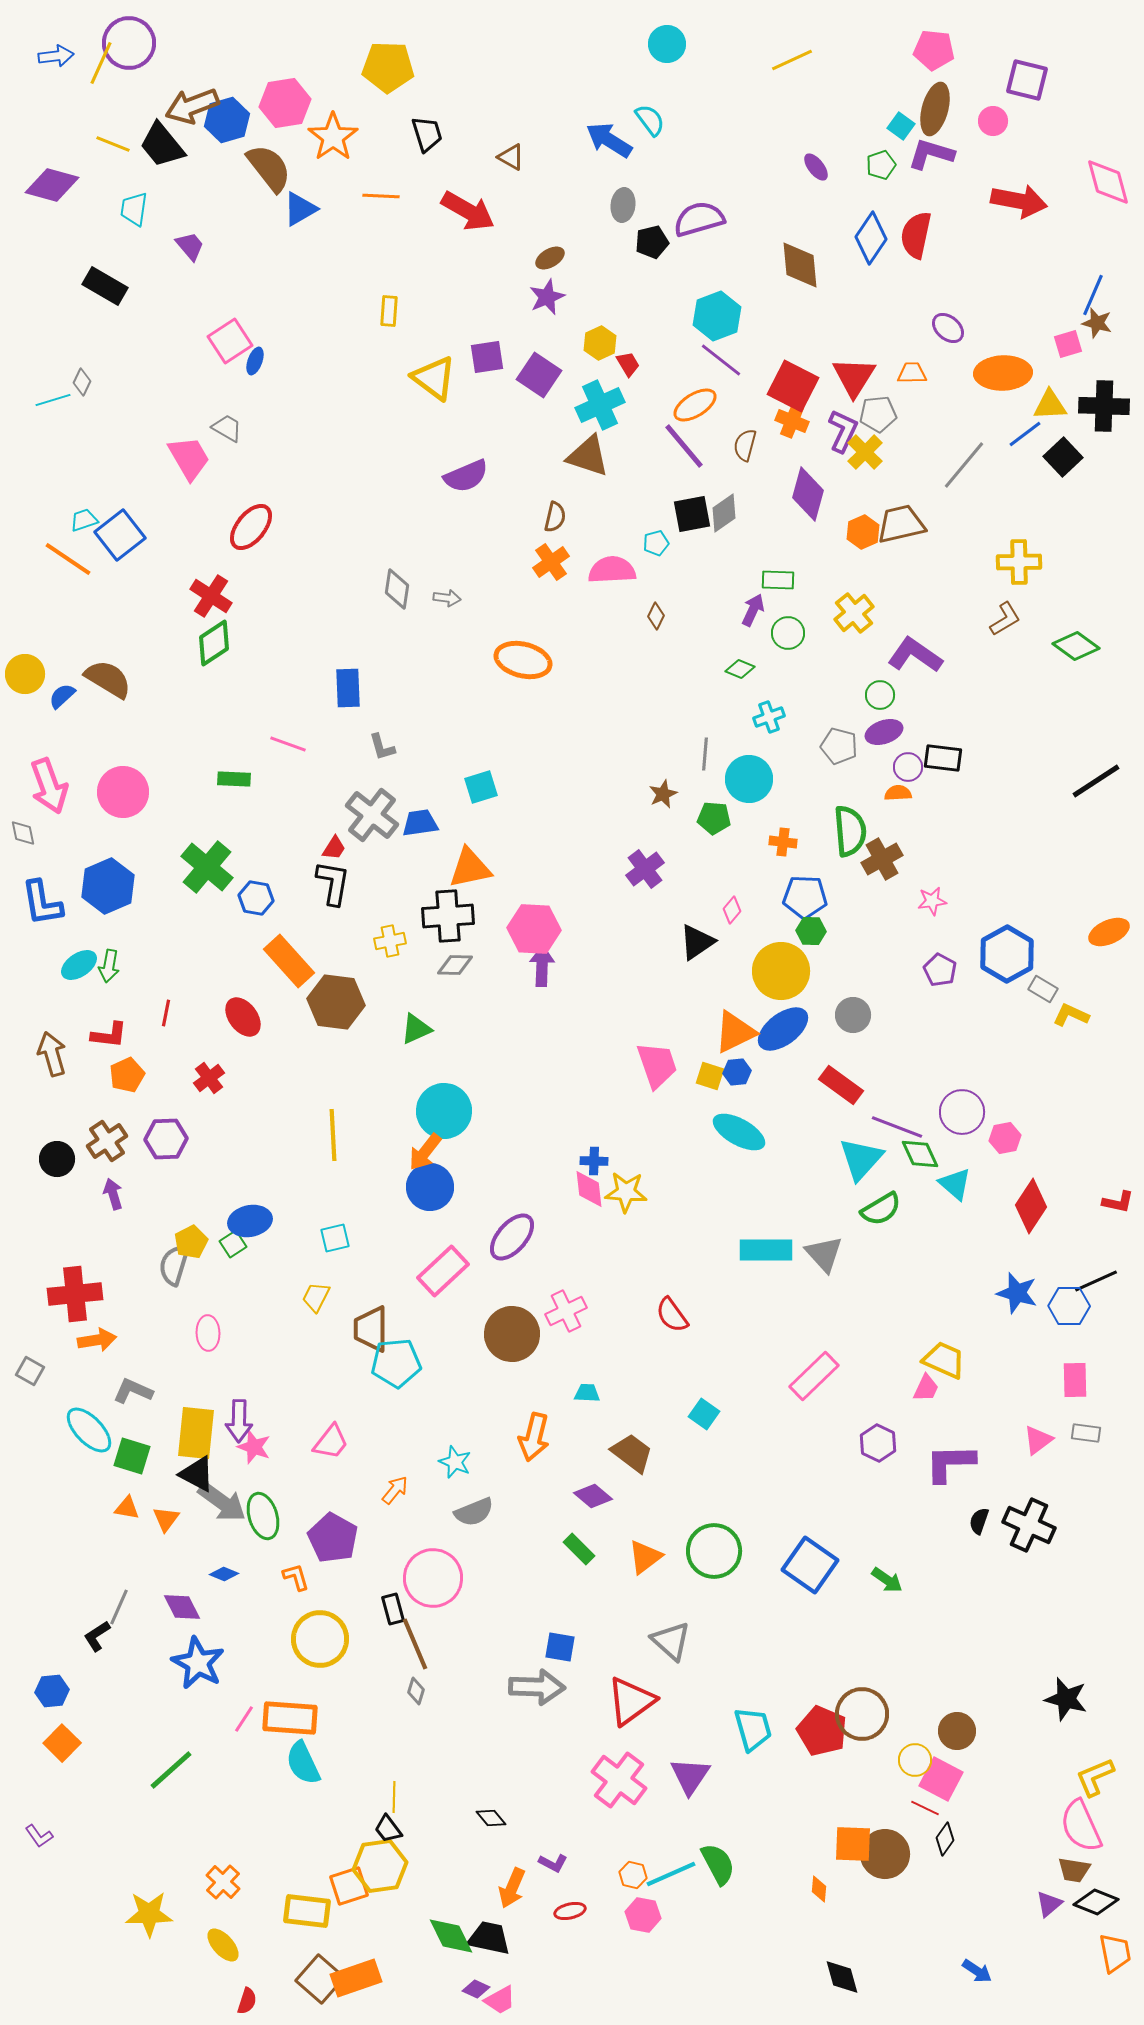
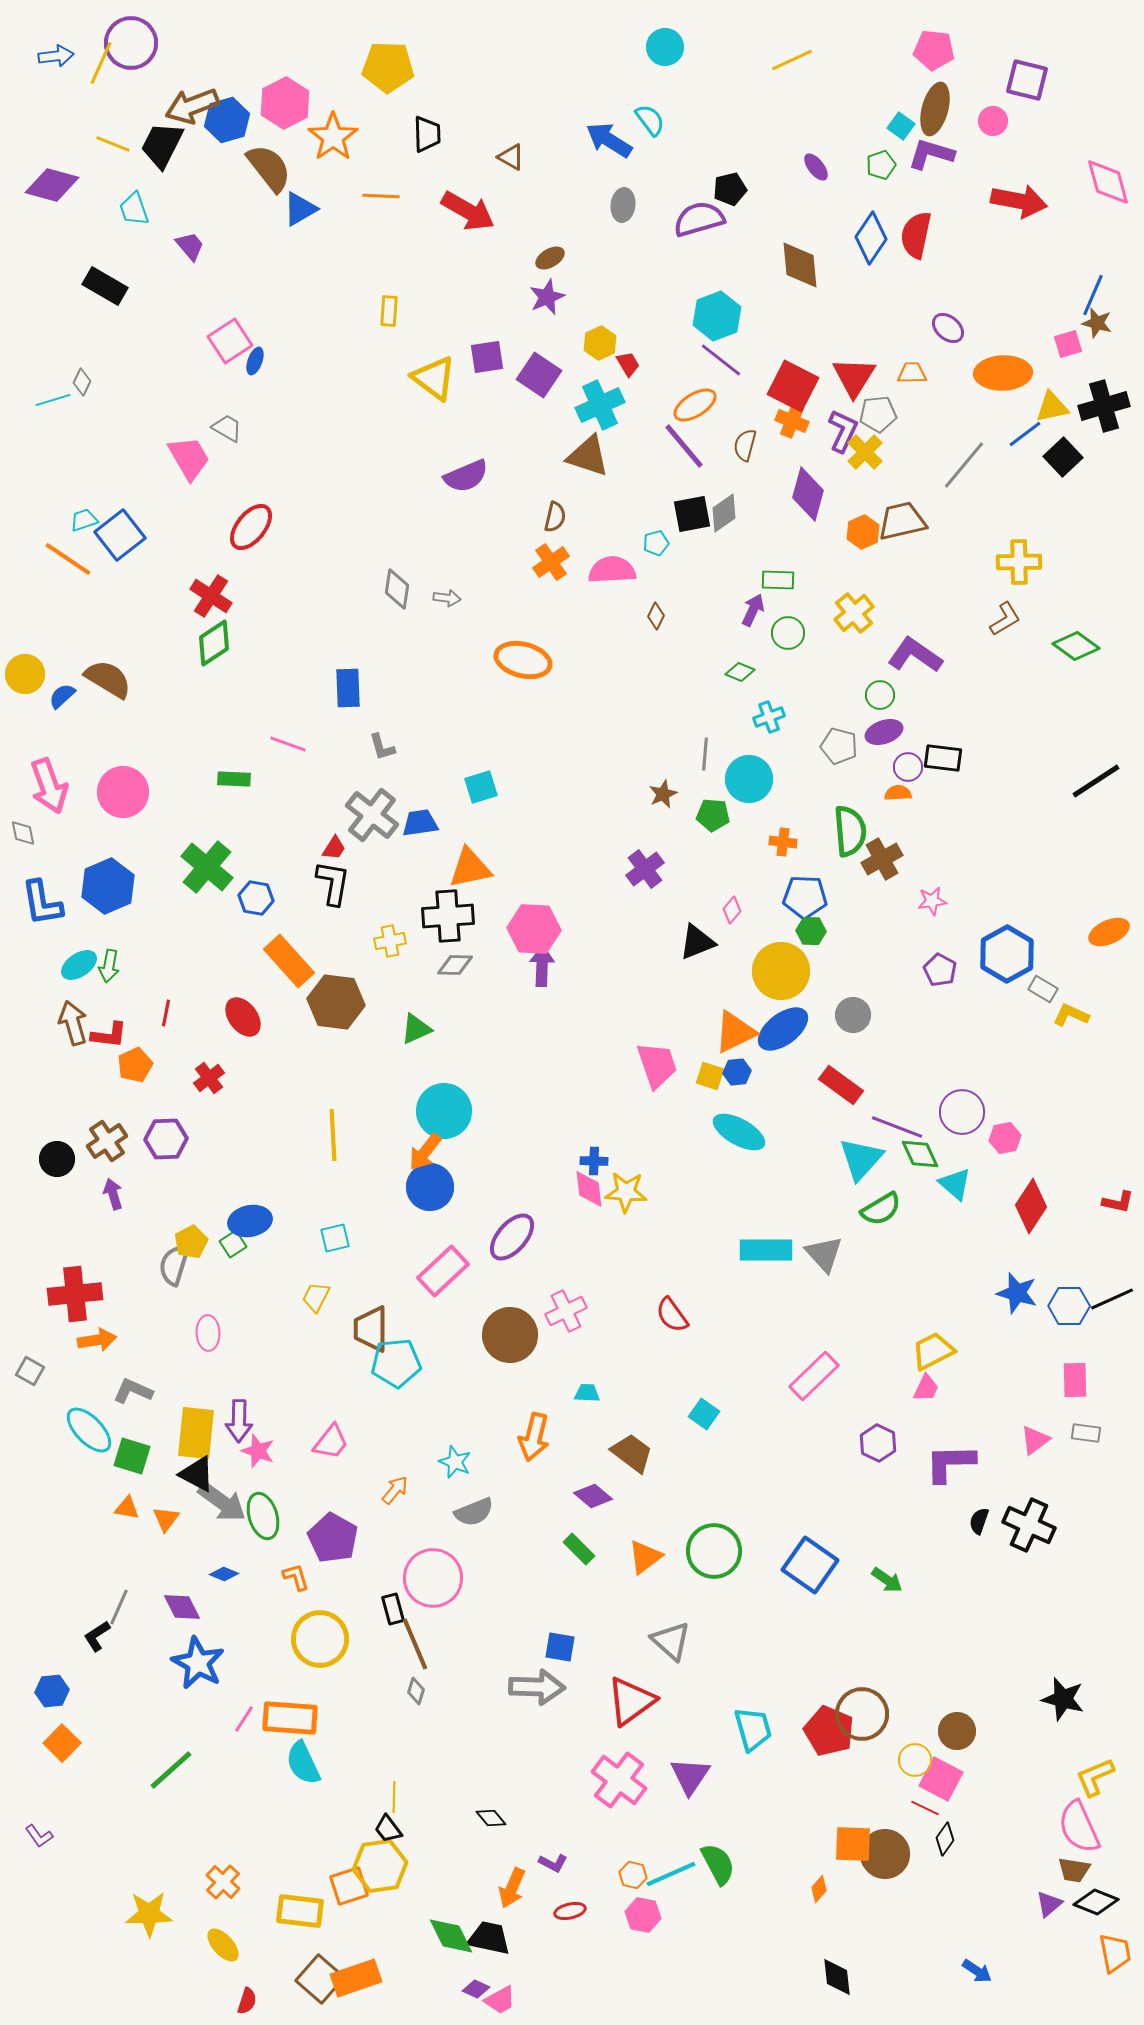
purple circle at (129, 43): moved 2 px right
cyan circle at (667, 44): moved 2 px left, 3 px down
pink hexagon at (285, 103): rotated 18 degrees counterclockwise
black trapezoid at (427, 134): rotated 15 degrees clockwise
black trapezoid at (162, 145): rotated 66 degrees clockwise
cyan trapezoid at (134, 209): rotated 27 degrees counterclockwise
black pentagon at (652, 242): moved 78 px right, 53 px up
yellow triangle at (1050, 405): moved 2 px right, 2 px down; rotated 9 degrees counterclockwise
black cross at (1104, 406): rotated 18 degrees counterclockwise
brown trapezoid at (901, 524): moved 1 px right, 3 px up
green diamond at (740, 669): moved 3 px down
green pentagon at (714, 818): moved 1 px left, 3 px up
black triangle at (697, 942): rotated 12 degrees clockwise
brown arrow at (52, 1054): moved 21 px right, 31 px up
orange pentagon at (127, 1075): moved 8 px right, 10 px up
black line at (1096, 1281): moved 16 px right, 18 px down
brown circle at (512, 1334): moved 2 px left, 1 px down
yellow trapezoid at (944, 1360): moved 11 px left, 9 px up; rotated 51 degrees counterclockwise
pink triangle at (1038, 1440): moved 3 px left
pink star at (254, 1447): moved 4 px right, 4 px down
black star at (1066, 1699): moved 3 px left
red pentagon at (822, 1731): moved 7 px right
pink semicircle at (1081, 1826): moved 2 px left, 1 px down
orange diamond at (819, 1889): rotated 36 degrees clockwise
yellow rectangle at (307, 1911): moved 7 px left
black diamond at (842, 1977): moved 5 px left; rotated 9 degrees clockwise
